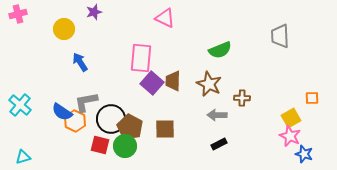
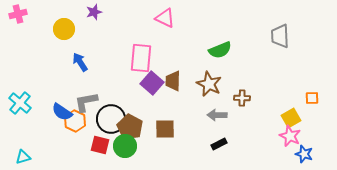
cyan cross: moved 2 px up
